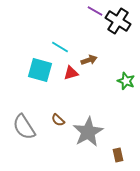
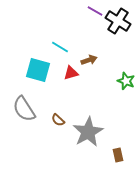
cyan square: moved 2 px left
gray semicircle: moved 18 px up
